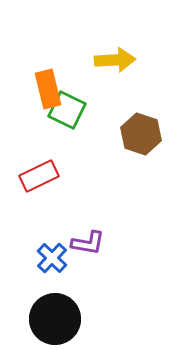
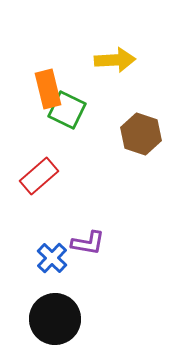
red rectangle: rotated 15 degrees counterclockwise
